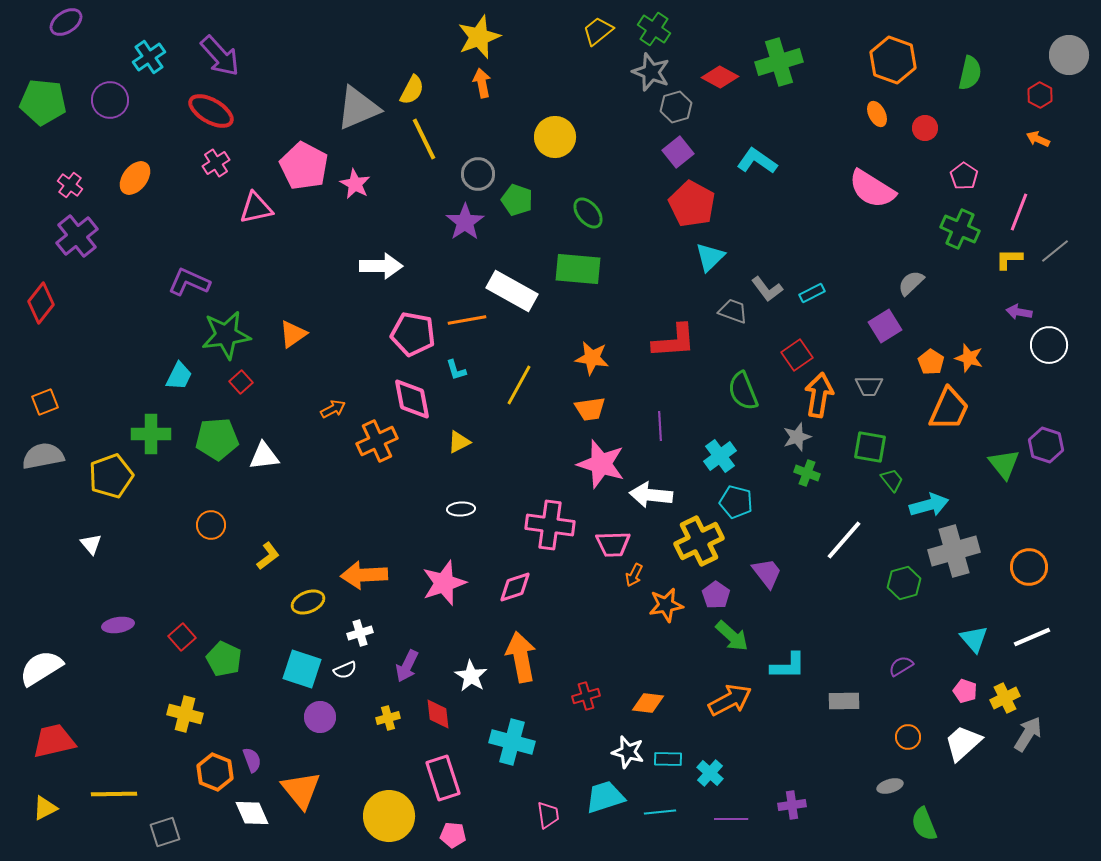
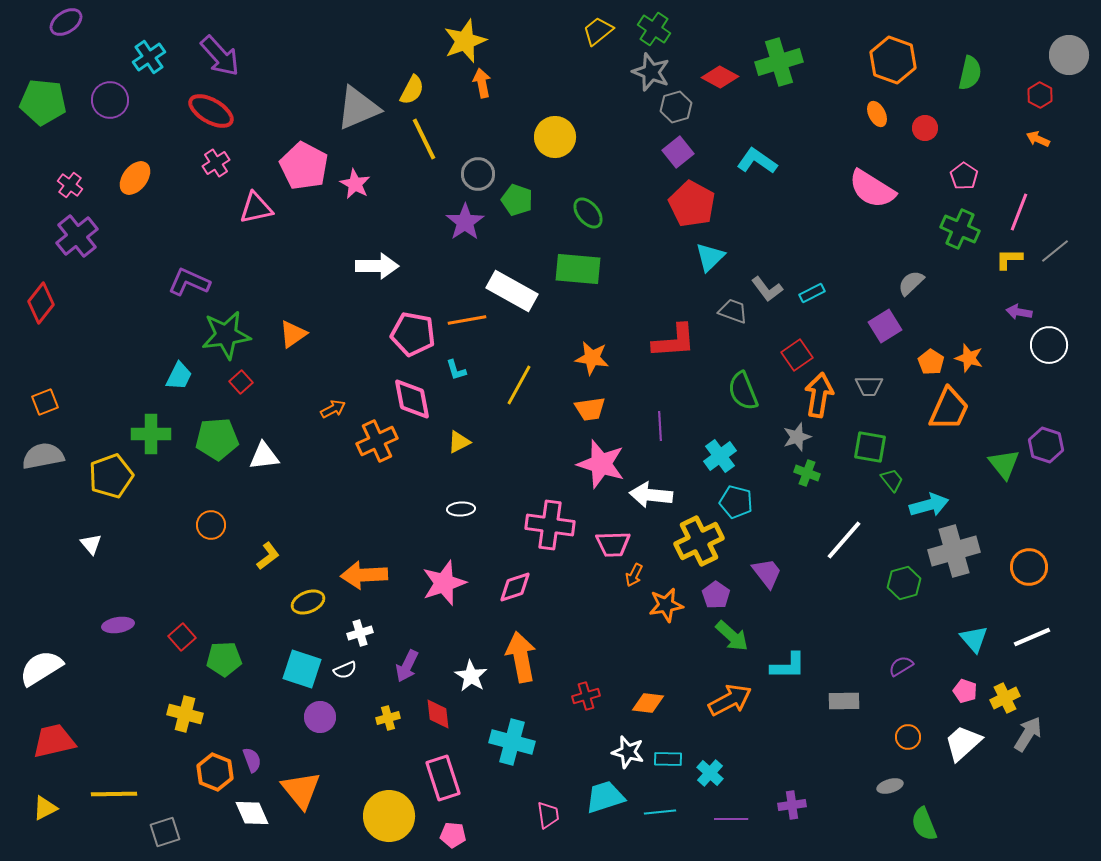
yellow star at (479, 37): moved 14 px left, 4 px down
white arrow at (381, 266): moved 4 px left
green pentagon at (224, 659): rotated 28 degrees counterclockwise
